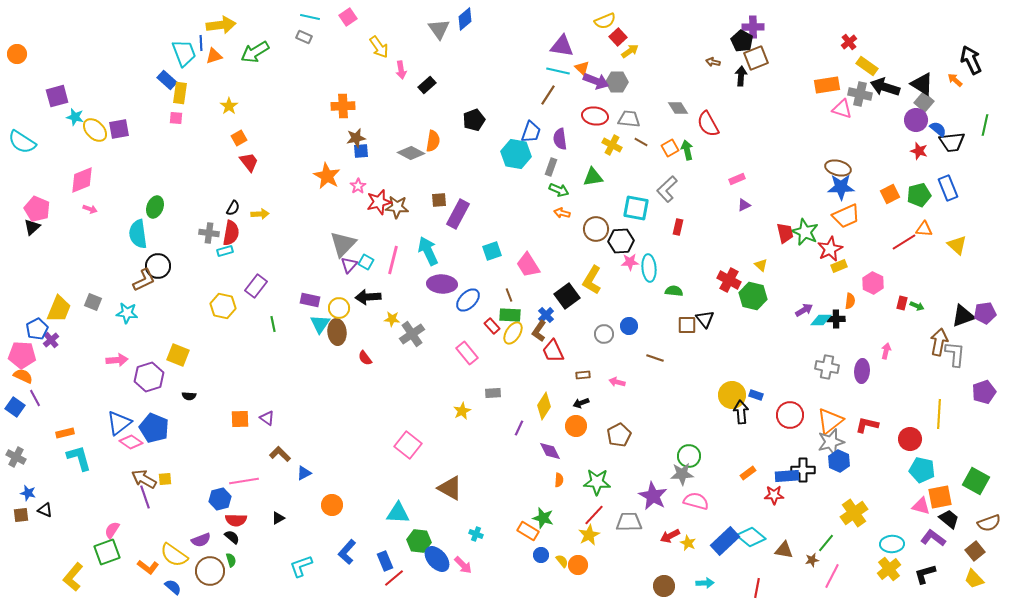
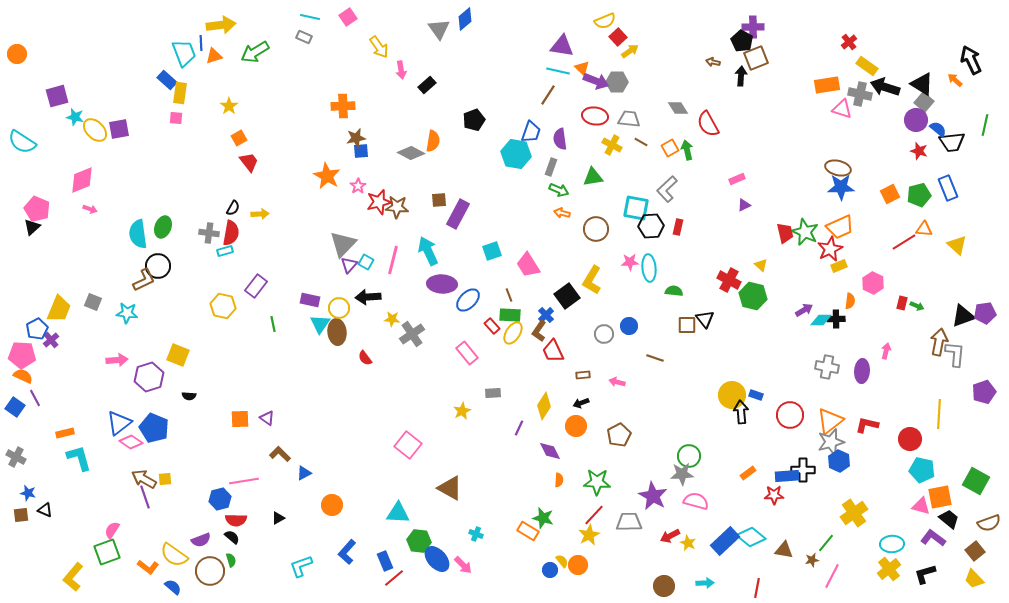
green ellipse at (155, 207): moved 8 px right, 20 px down
orange trapezoid at (846, 216): moved 6 px left, 11 px down
black hexagon at (621, 241): moved 30 px right, 15 px up
blue circle at (541, 555): moved 9 px right, 15 px down
